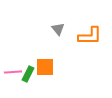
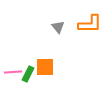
gray triangle: moved 2 px up
orange L-shape: moved 12 px up
